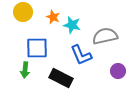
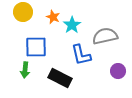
cyan star: rotated 24 degrees clockwise
blue square: moved 1 px left, 1 px up
blue L-shape: rotated 10 degrees clockwise
black rectangle: moved 1 px left
